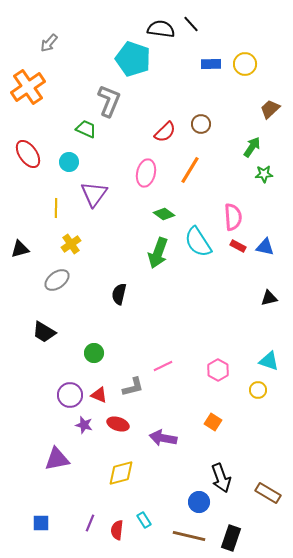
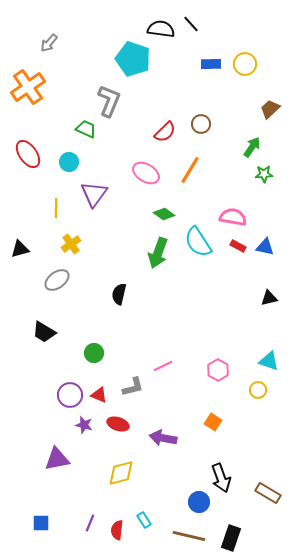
pink ellipse at (146, 173): rotated 72 degrees counterclockwise
pink semicircle at (233, 217): rotated 76 degrees counterclockwise
